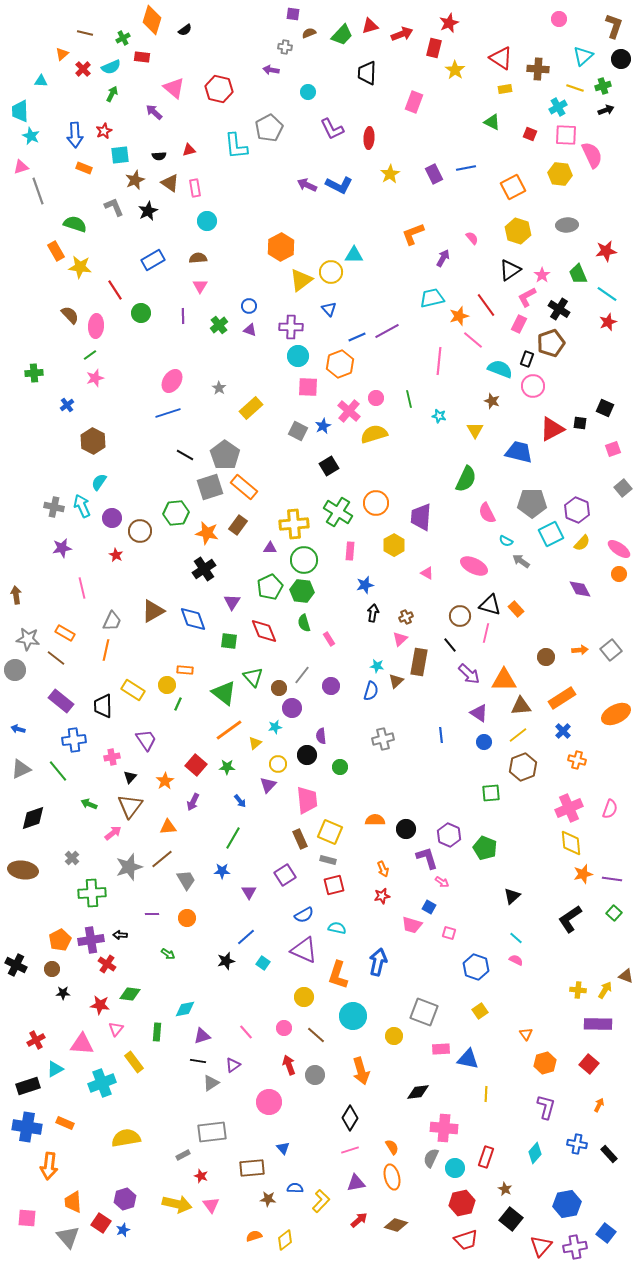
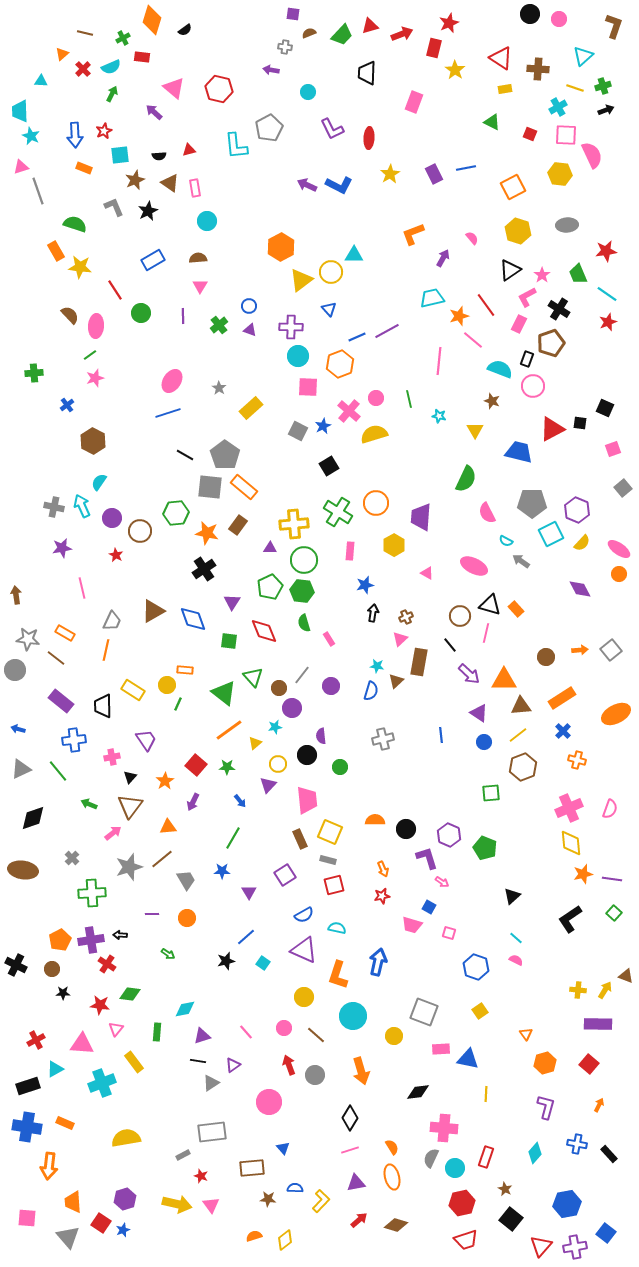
black circle at (621, 59): moved 91 px left, 45 px up
gray square at (210, 487): rotated 24 degrees clockwise
